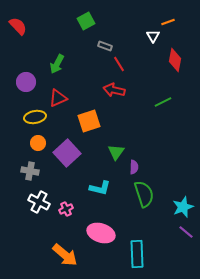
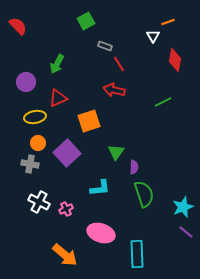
gray cross: moved 7 px up
cyan L-shape: rotated 20 degrees counterclockwise
